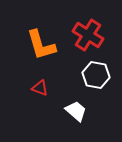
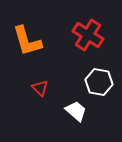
orange L-shape: moved 14 px left, 4 px up
white hexagon: moved 3 px right, 7 px down
red triangle: rotated 24 degrees clockwise
